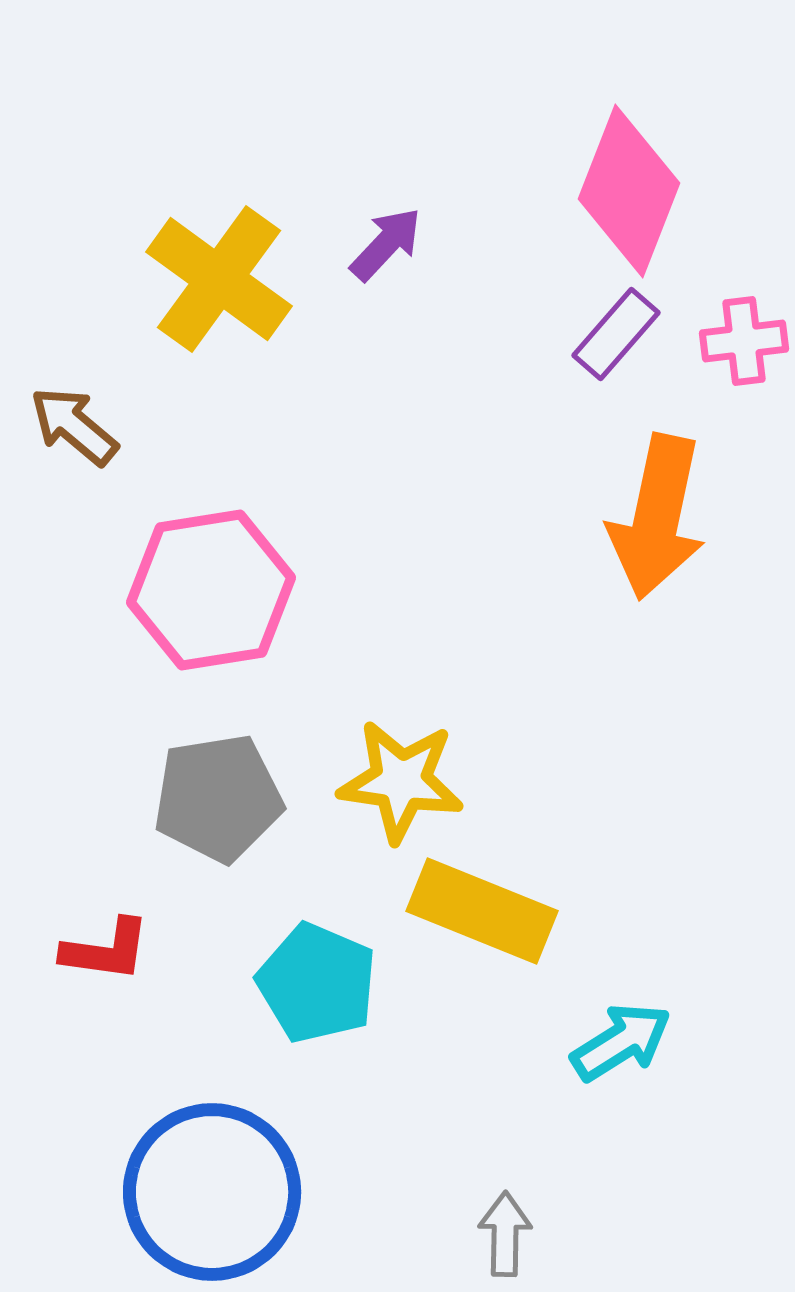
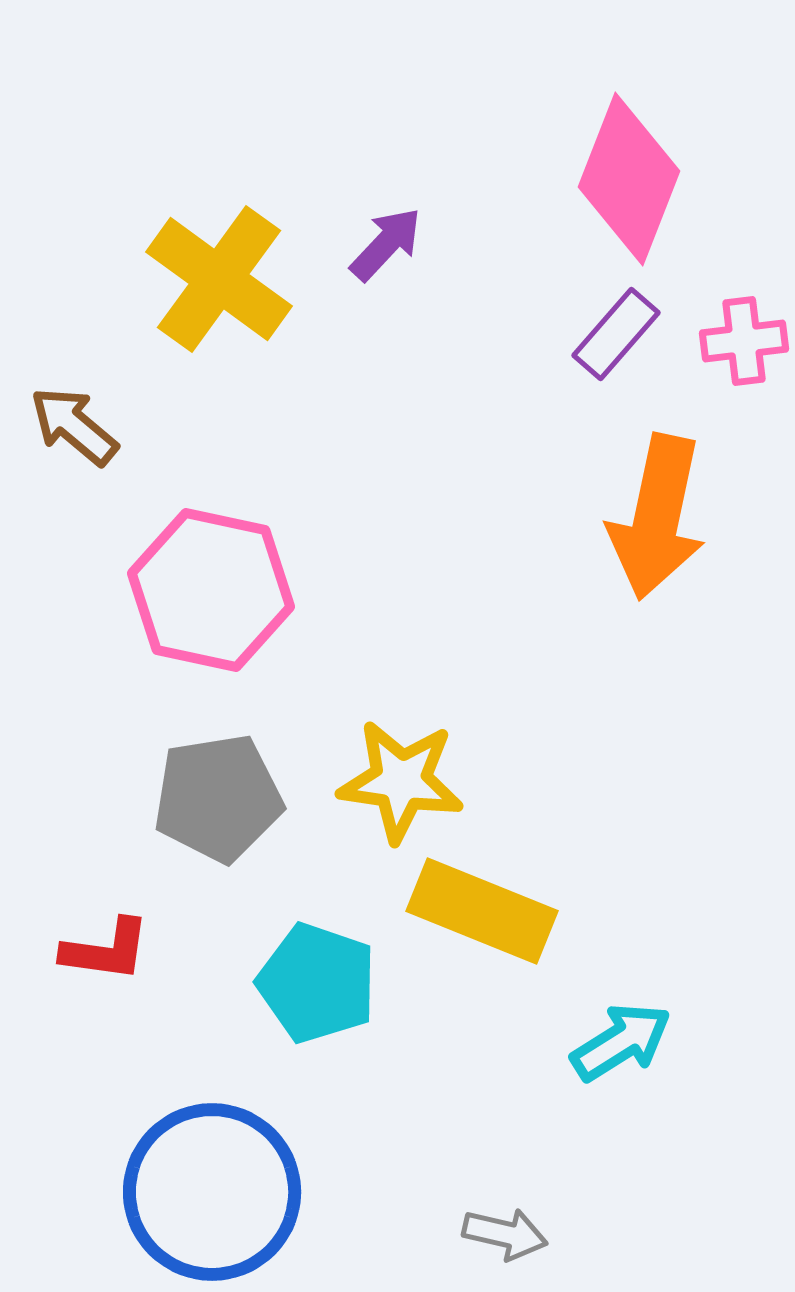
pink diamond: moved 12 px up
pink hexagon: rotated 21 degrees clockwise
cyan pentagon: rotated 4 degrees counterclockwise
gray arrow: rotated 102 degrees clockwise
